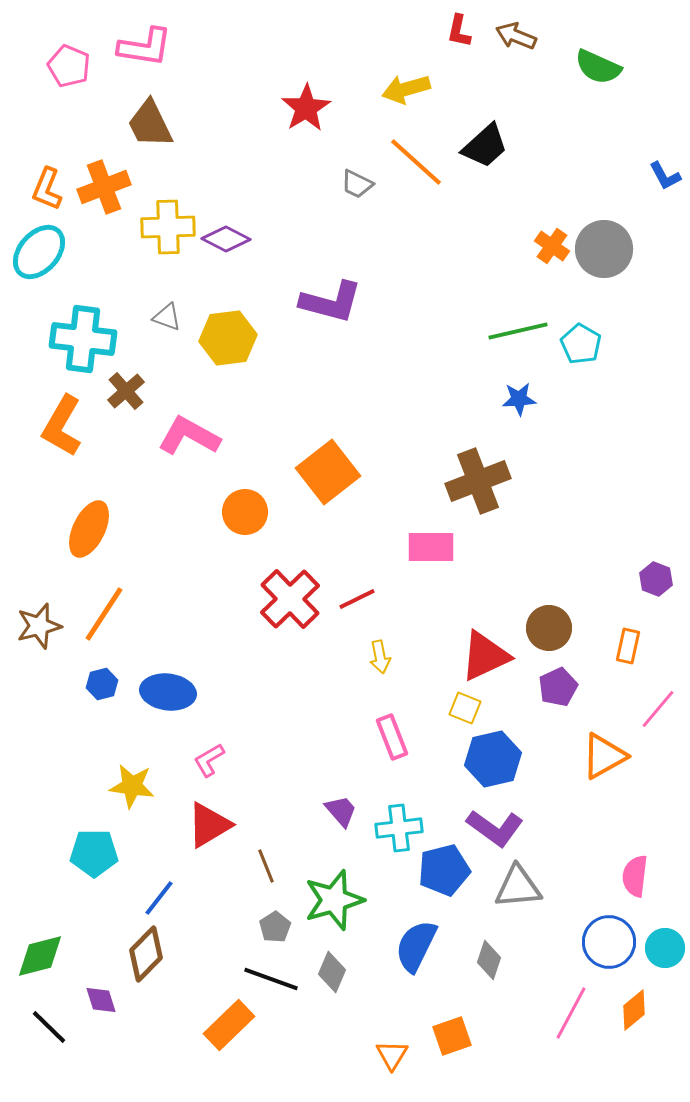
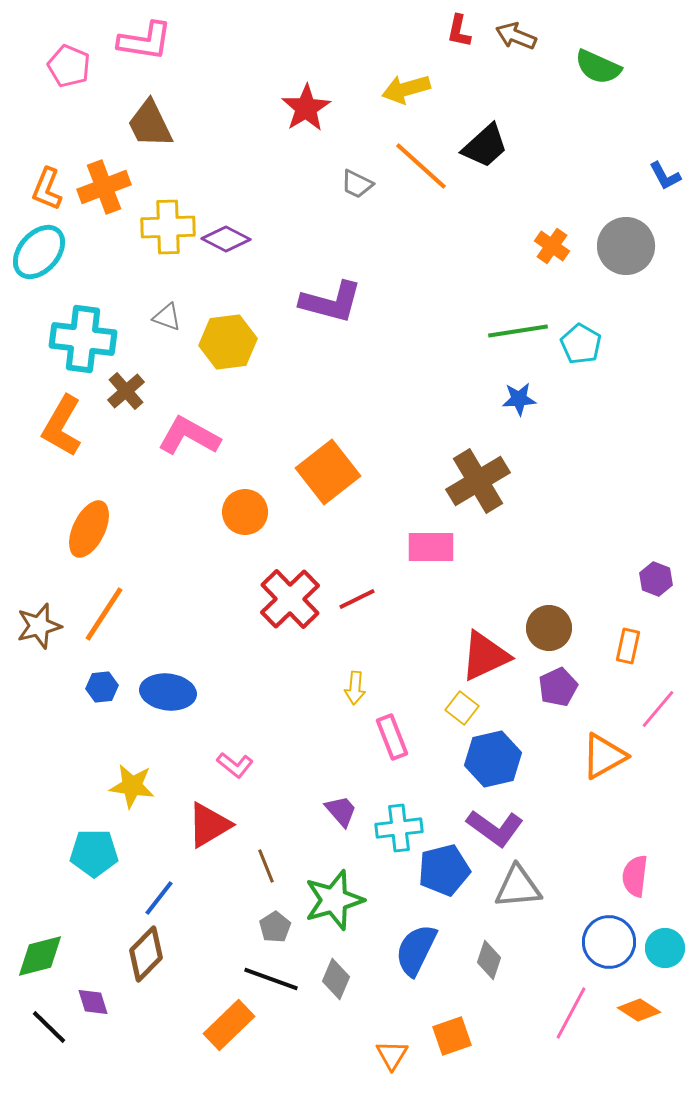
pink L-shape at (145, 47): moved 6 px up
orange line at (416, 162): moved 5 px right, 4 px down
gray circle at (604, 249): moved 22 px right, 3 px up
green line at (518, 331): rotated 4 degrees clockwise
yellow hexagon at (228, 338): moved 4 px down
brown cross at (478, 481): rotated 10 degrees counterclockwise
yellow arrow at (380, 657): moved 25 px left, 31 px down; rotated 16 degrees clockwise
blue hexagon at (102, 684): moved 3 px down; rotated 8 degrees clockwise
yellow square at (465, 708): moved 3 px left; rotated 16 degrees clockwise
pink L-shape at (209, 760): moved 26 px right, 5 px down; rotated 111 degrees counterclockwise
blue semicircle at (416, 946): moved 4 px down
gray diamond at (332, 972): moved 4 px right, 7 px down
purple diamond at (101, 1000): moved 8 px left, 2 px down
orange diamond at (634, 1010): moved 5 px right; rotated 72 degrees clockwise
